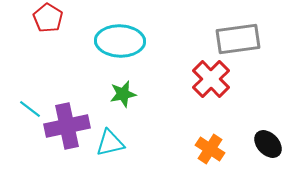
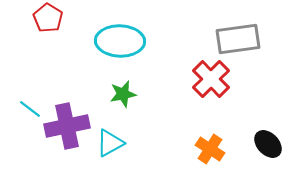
cyan triangle: rotated 16 degrees counterclockwise
